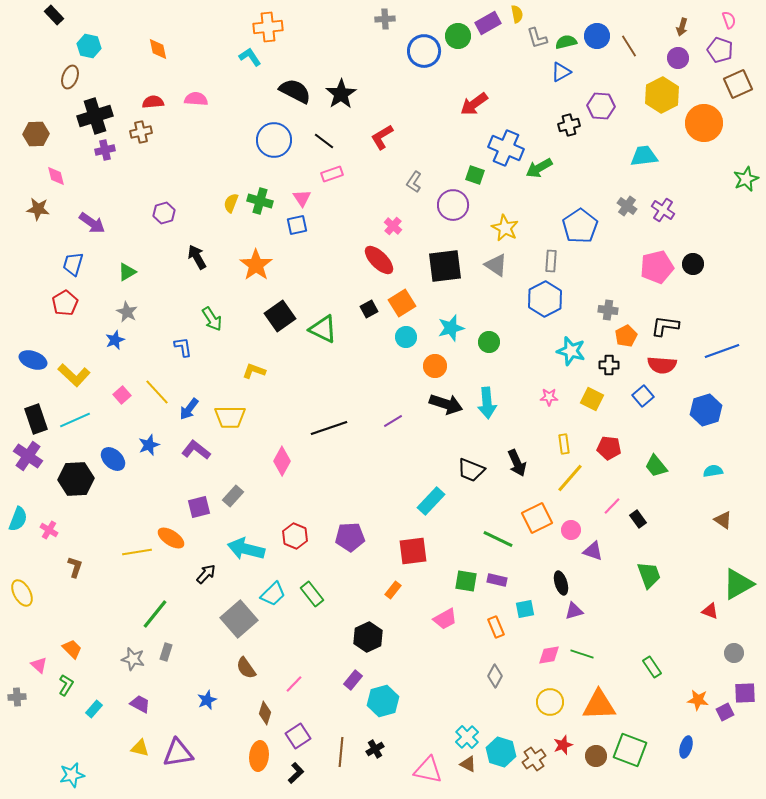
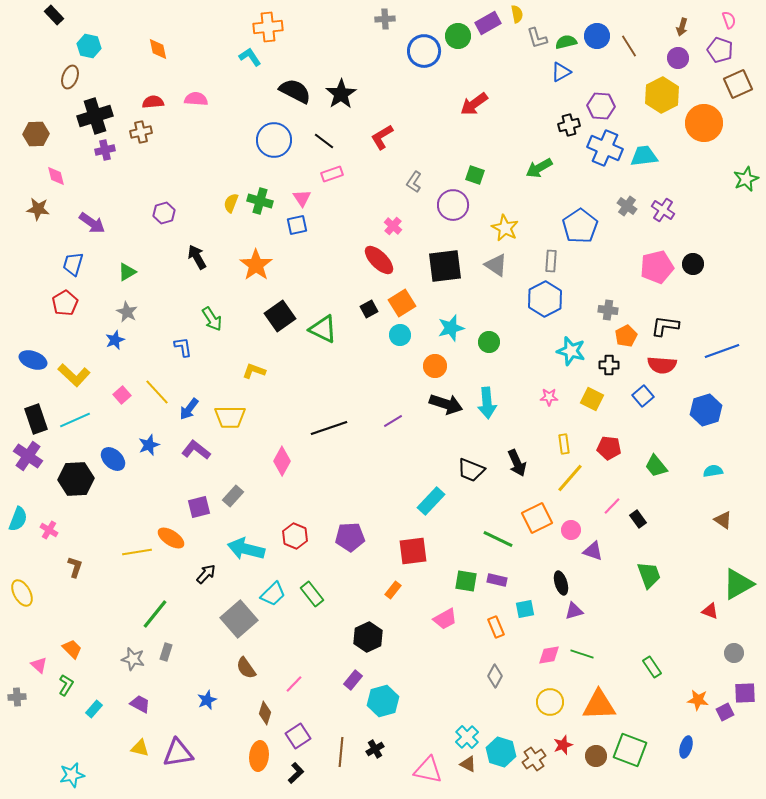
blue cross at (506, 148): moved 99 px right
cyan circle at (406, 337): moved 6 px left, 2 px up
